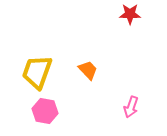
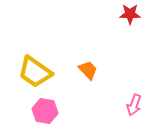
yellow trapezoid: moved 2 px left; rotated 75 degrees counterclockwise
pink arrow: moved 3 px right, 2 px up
